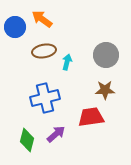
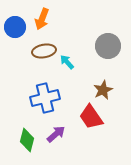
orange arrow: rotated 105 degrees counterclockwise
gray circle: moved 2 px right, 9 px up
cyan arrow: rotated 56 degrees counterclockwise
brown star: moved 2 px left; rotated 24 degrees counterclockwise
red trapezoid: rotated 116 degrees counterclockwise
